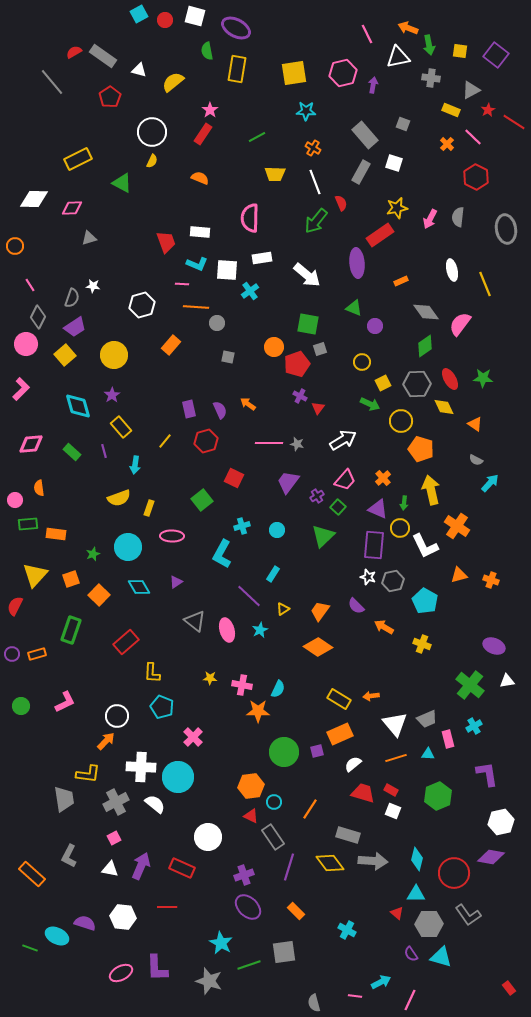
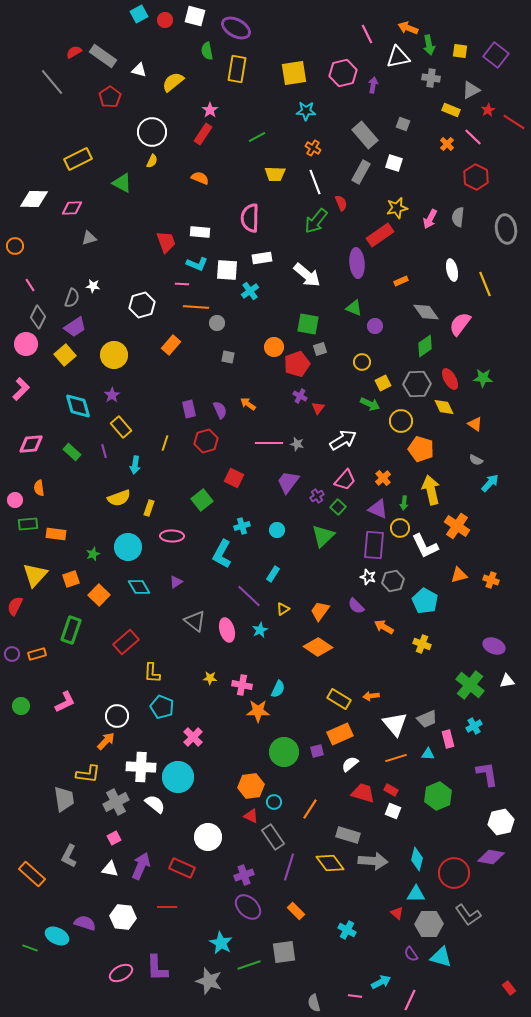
yellow line at (165, 441): moved 2 px down; rotated 21 degrees counterclockwise
white semicircle at (353, 764): moved 3 px left
